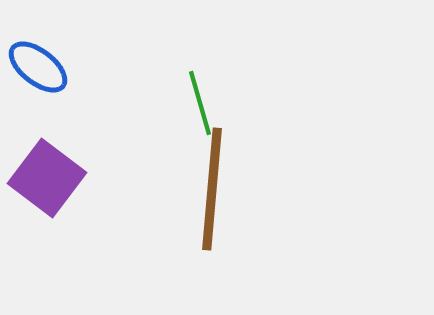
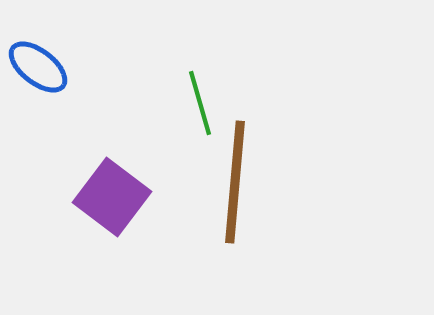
purple square: moved 65 px right, 19 px down
brown line: moved 23 px right, 7 px up
